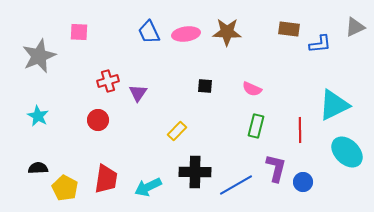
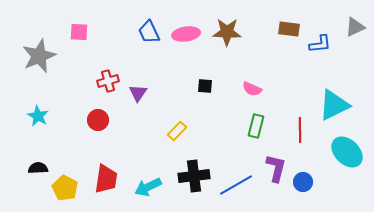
black cross: moved 1 px left, 4 px down; rotated 8 degrees counterclockwise
